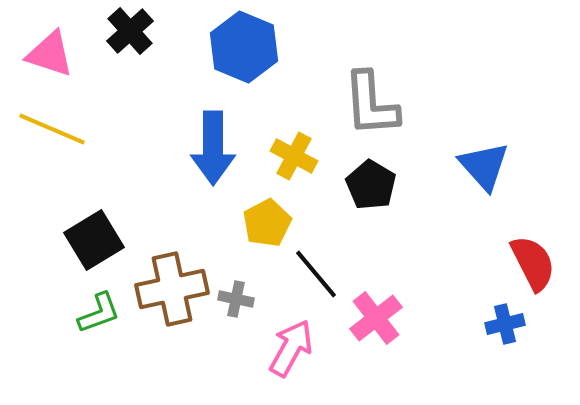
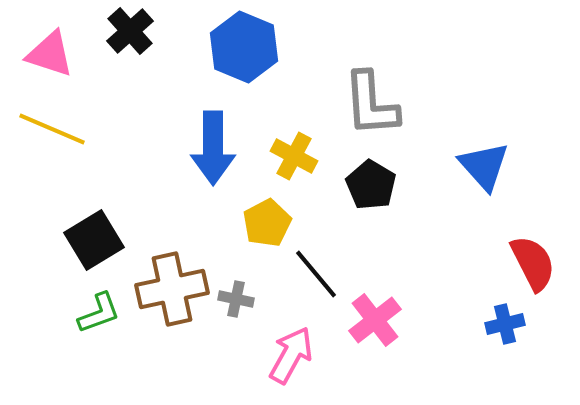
pink cross: moved 1 px left, 2 px down
pink arrow: moved 7 px down
